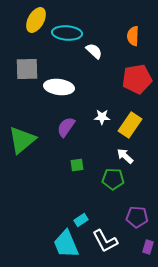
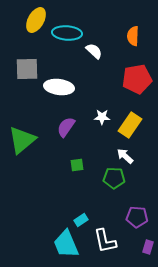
green pentagon: moved 1 px right, 1 px up
white L-shape: rotated 16 degrees clockwise
